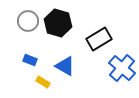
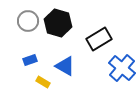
blue rectangle: rotated 40 degrees counterclockwise
